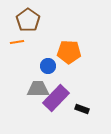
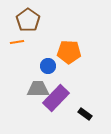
black rectangle: moved 3 px right, 5 px down; rotated 16 degrees clockwise
